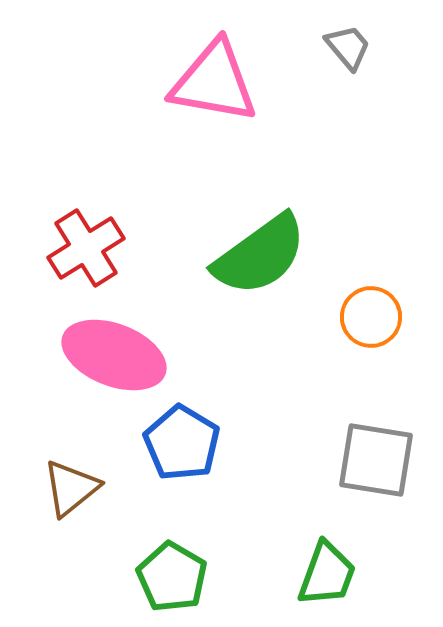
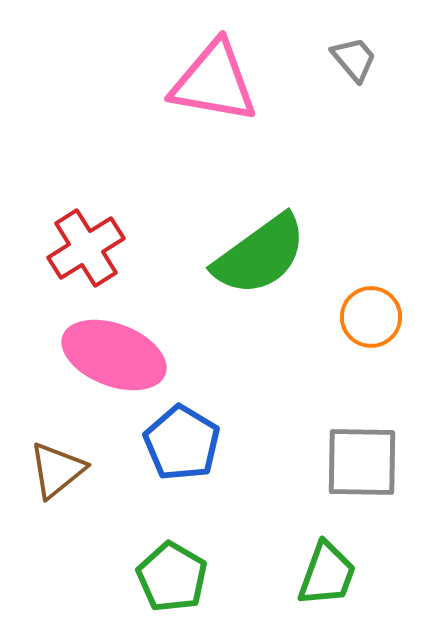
gray trapezoid: moved 6 px right, 12 px down
gray square: moved 14 px left, 2 px down; rotated 8 degrees counterclockwise
brown triangle: moved 14 px left, 18 px up
